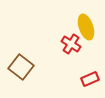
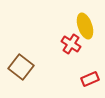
yellow ellipse: moved 1 px left, 1 px up
